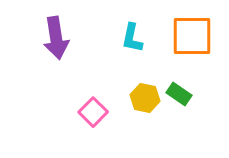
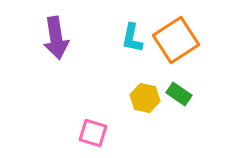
orange square: moved 16 px left, 4 px down; rotated 33 degrees counterclockwise
pink square: moved 21 px down; rotated 28 degrees counterclockwise
